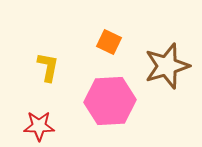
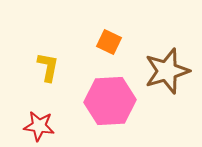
brown star: moved 5 px down
red star: rotated 8 degrees clockwise
